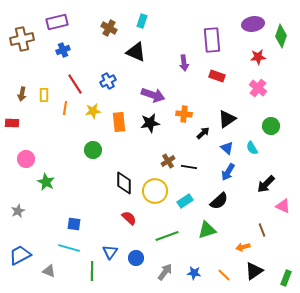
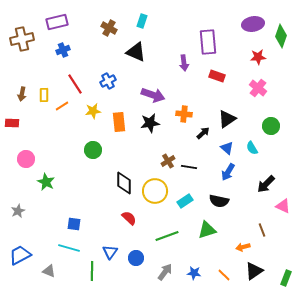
purple rectangle at (212, 40): moved 4 px left, 2 px down
orange line at (65, 108): moved 3 px left, 2 px up; rotated 48 degrees clockwise
black semicircle at (219, 201): rotated 54 degrees clockwise
